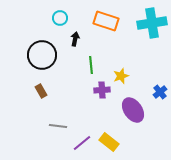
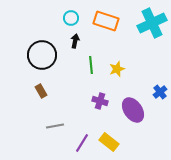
cyan circle: moved 11 px right
cyan cross: rotated 16 degrees counterclockwise
black arrow: moved 2 px down
yellow star: moved 4 px left, 7 px up
purple cross: moved 2 px left, 11 px down; rotated 21 degrees clockwise
gray line: moved 3 px left; rotated 18 degrees counterclockwise
purple line: rotated 18 degrees counterclockwise
